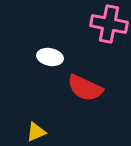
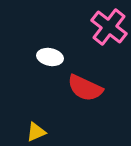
pink cross: moved 3 px down; rotated 27 degrees clockwise
